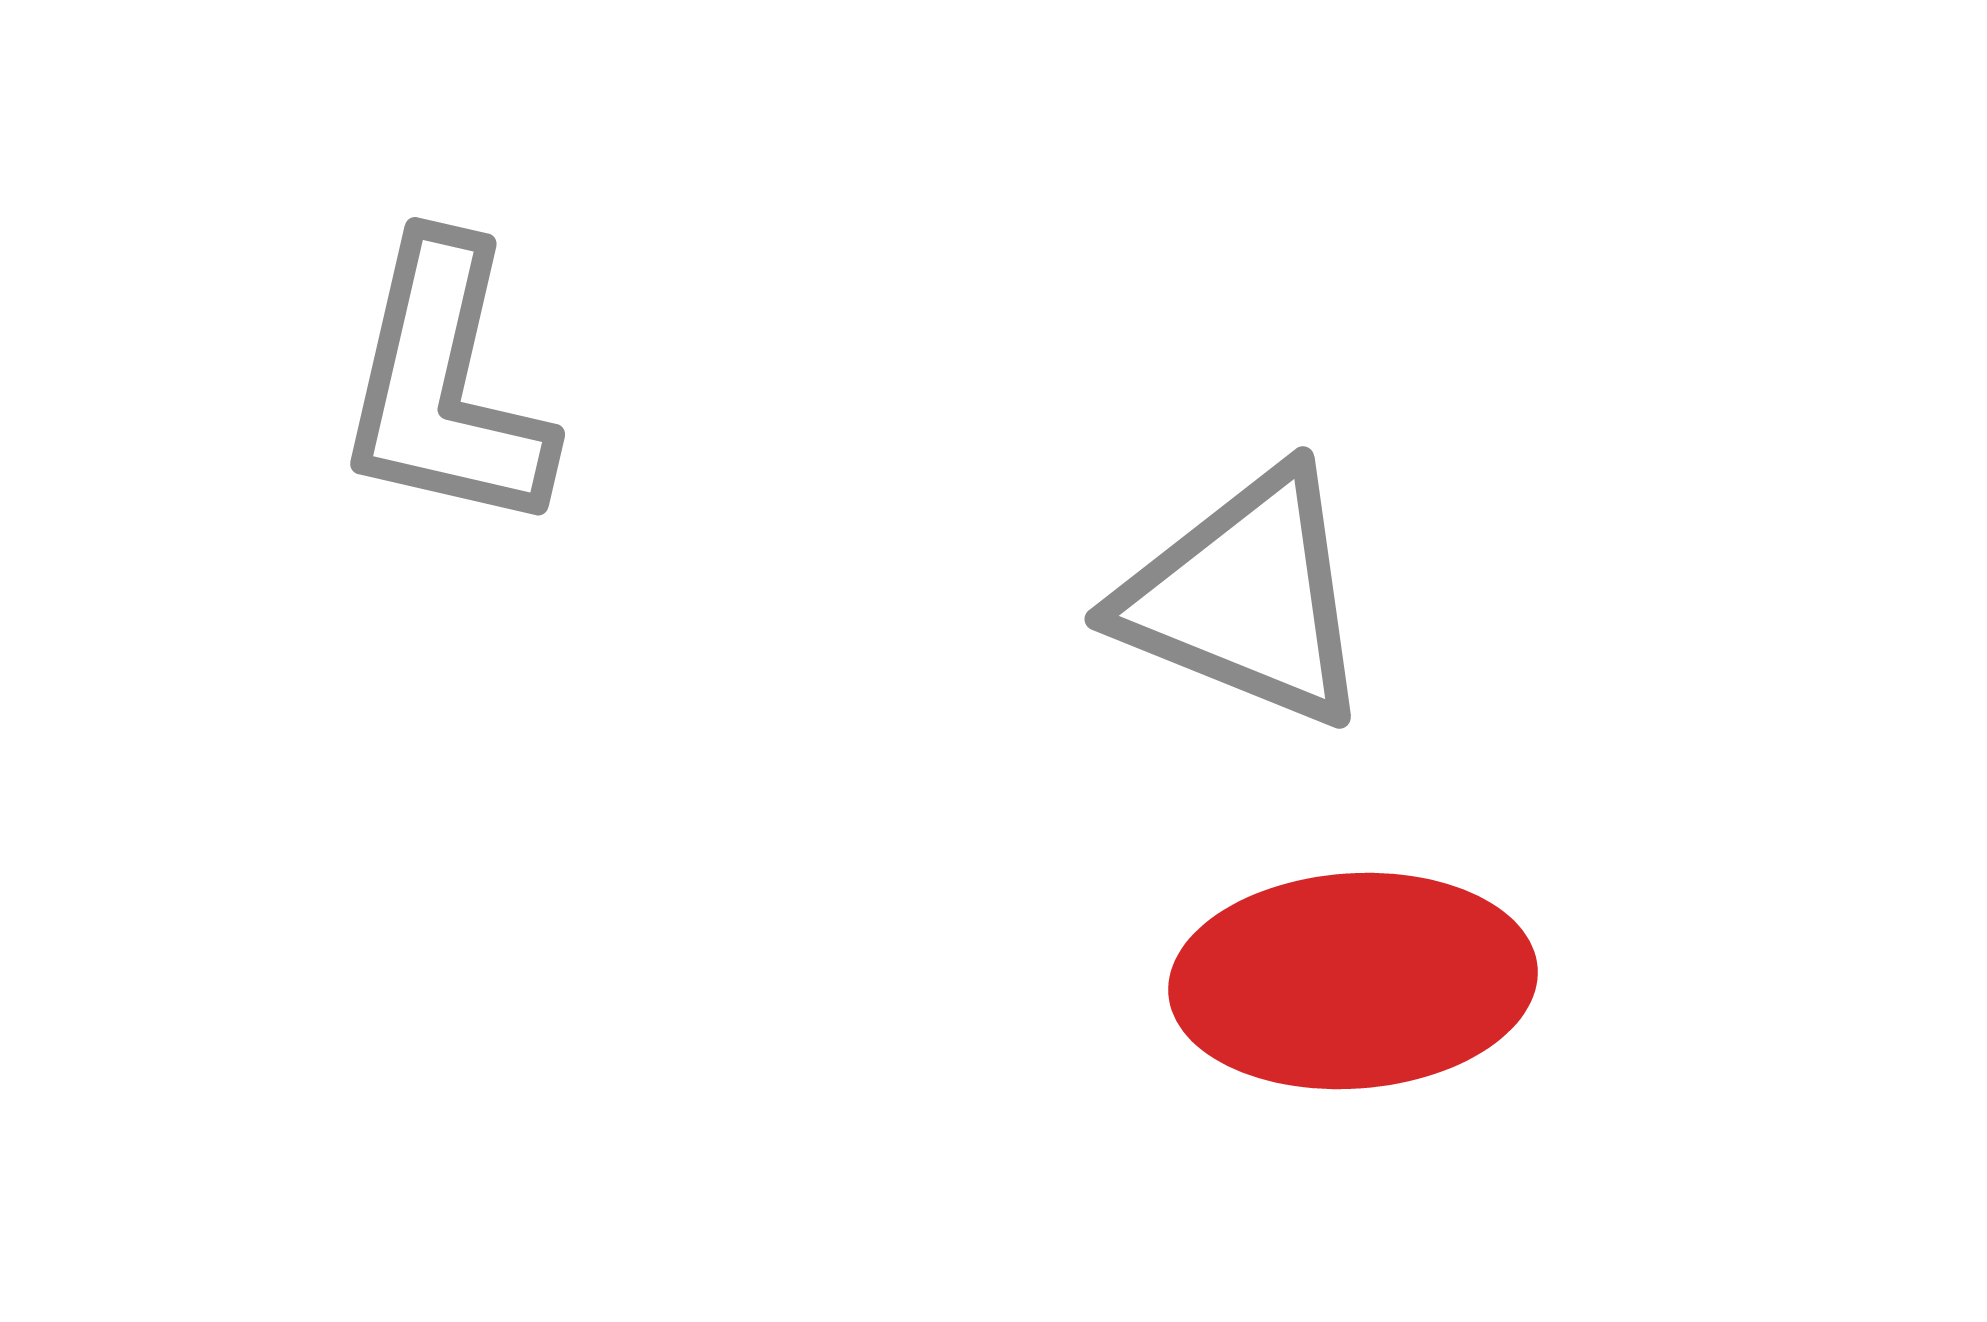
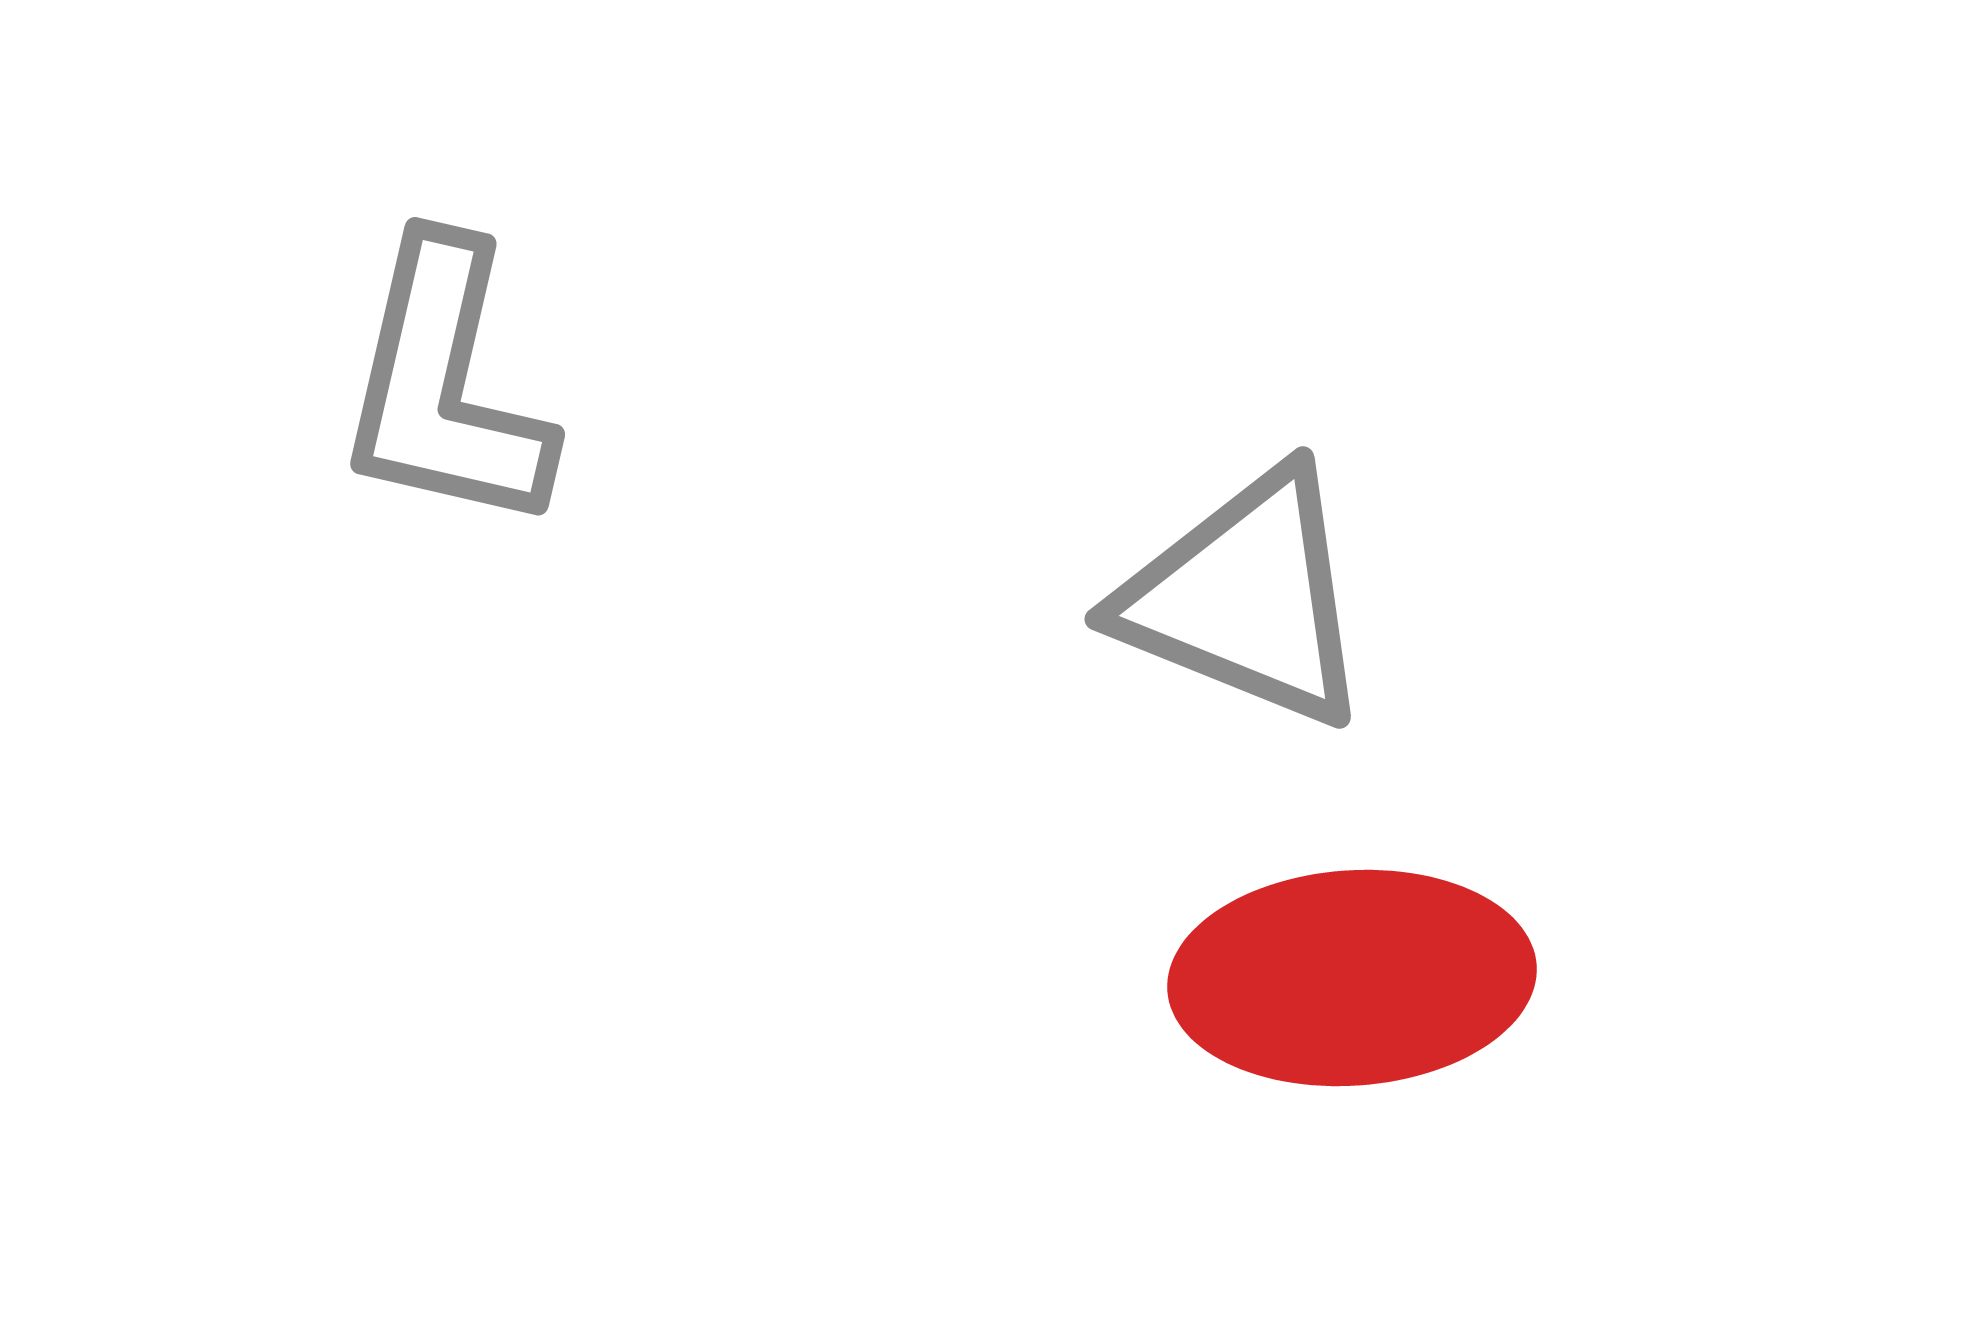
red ellipse: moved 1 px left, 3 px up
